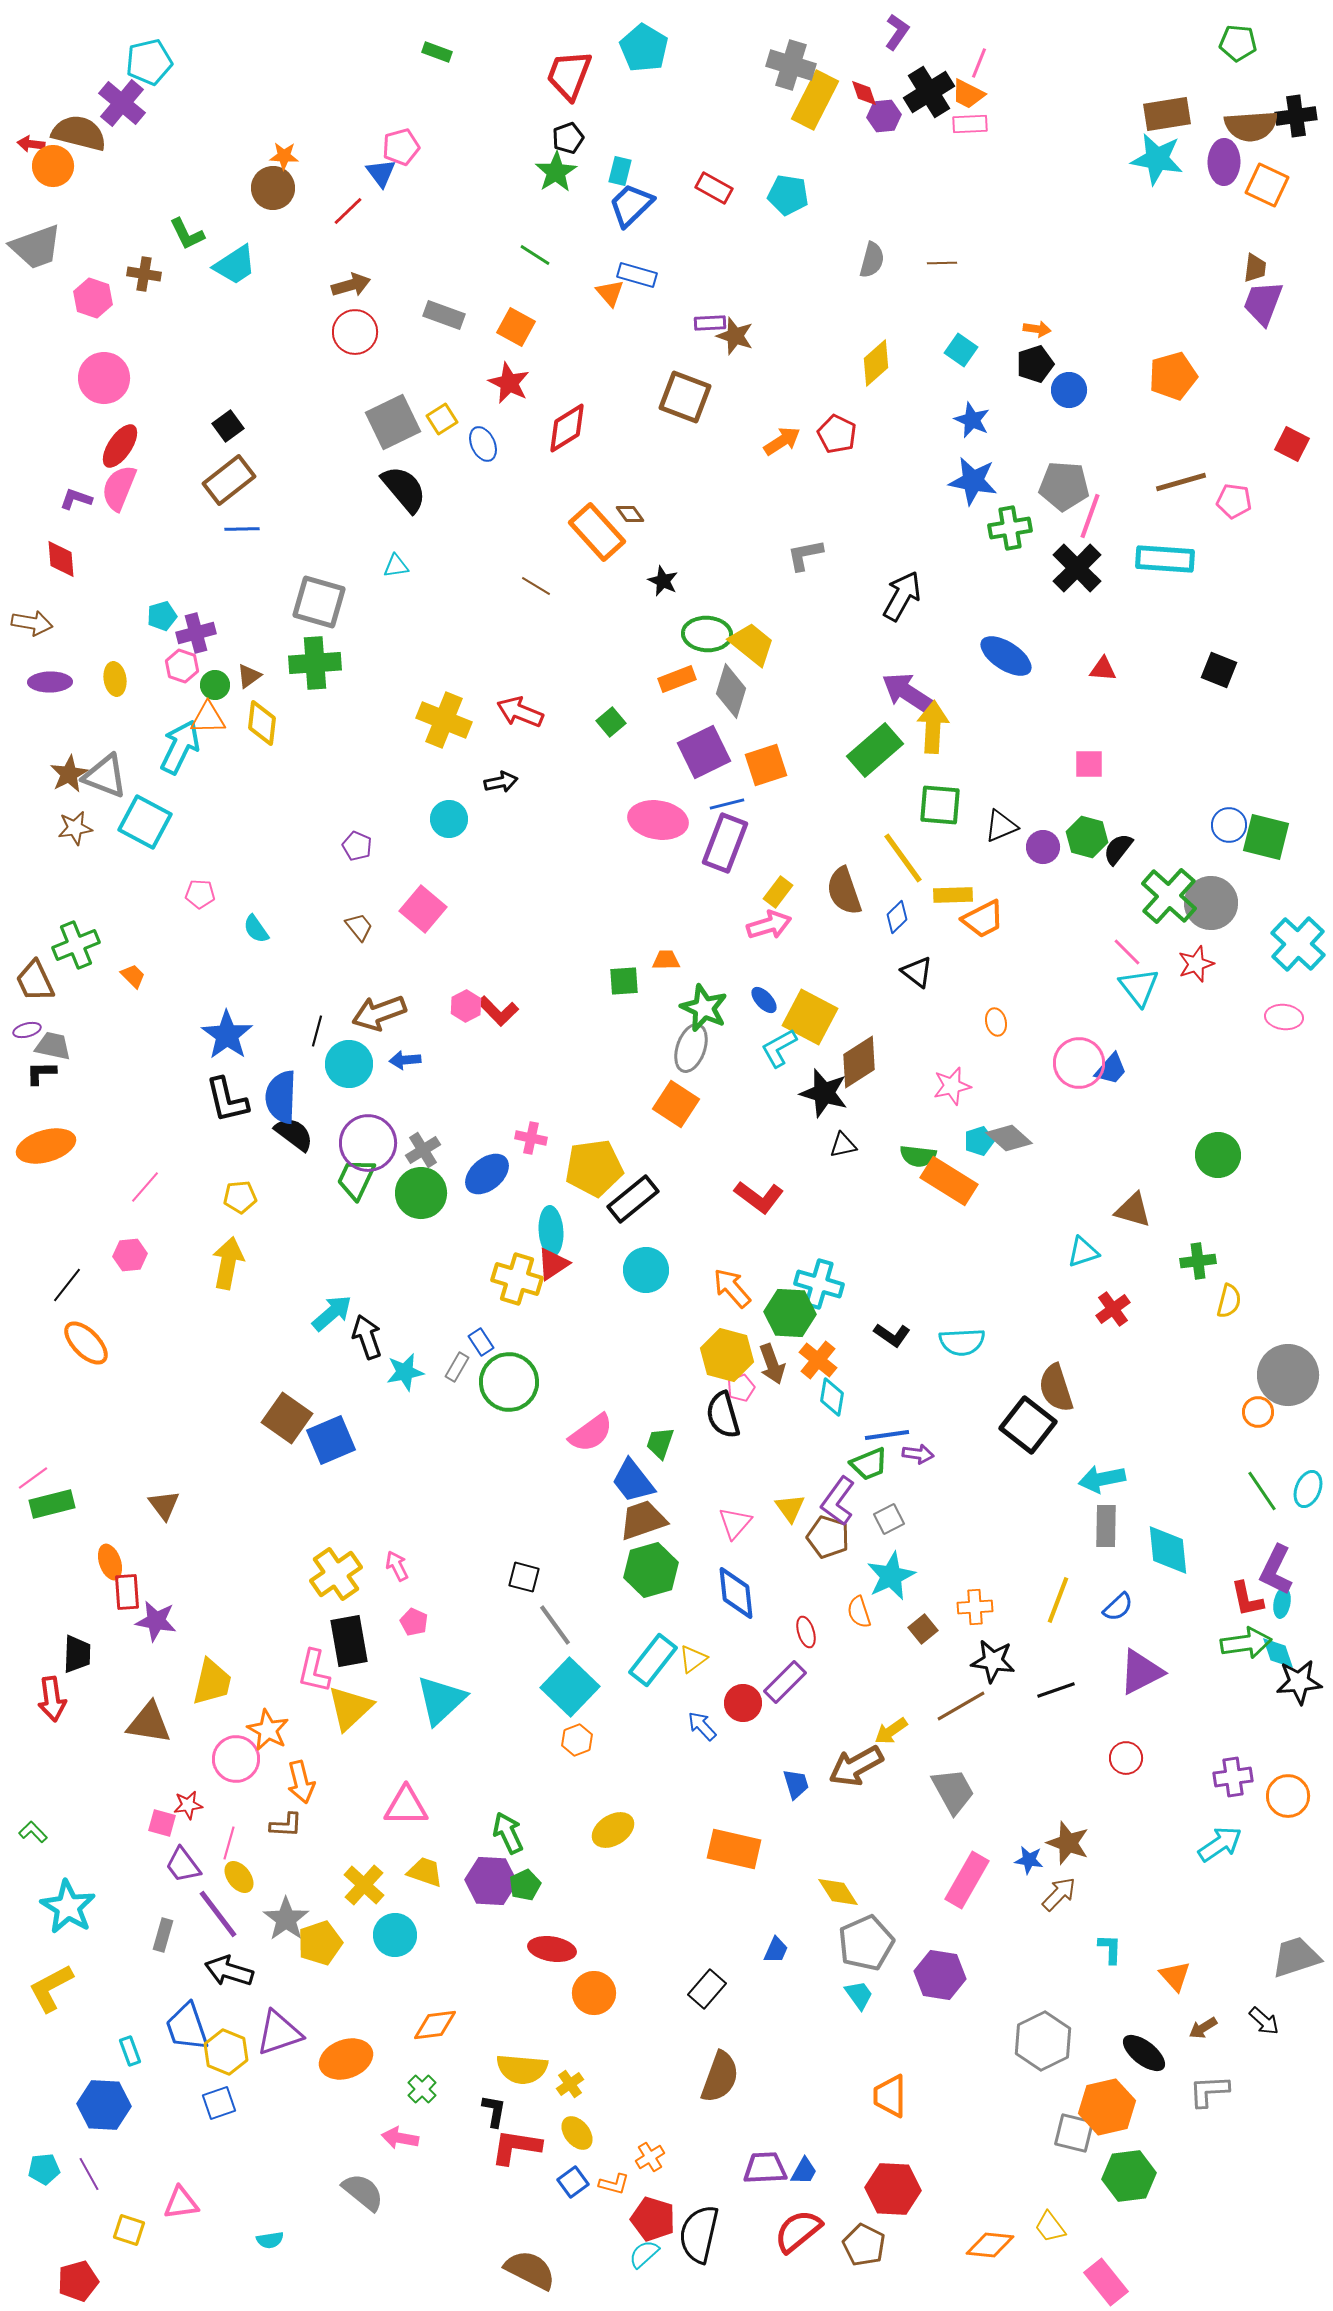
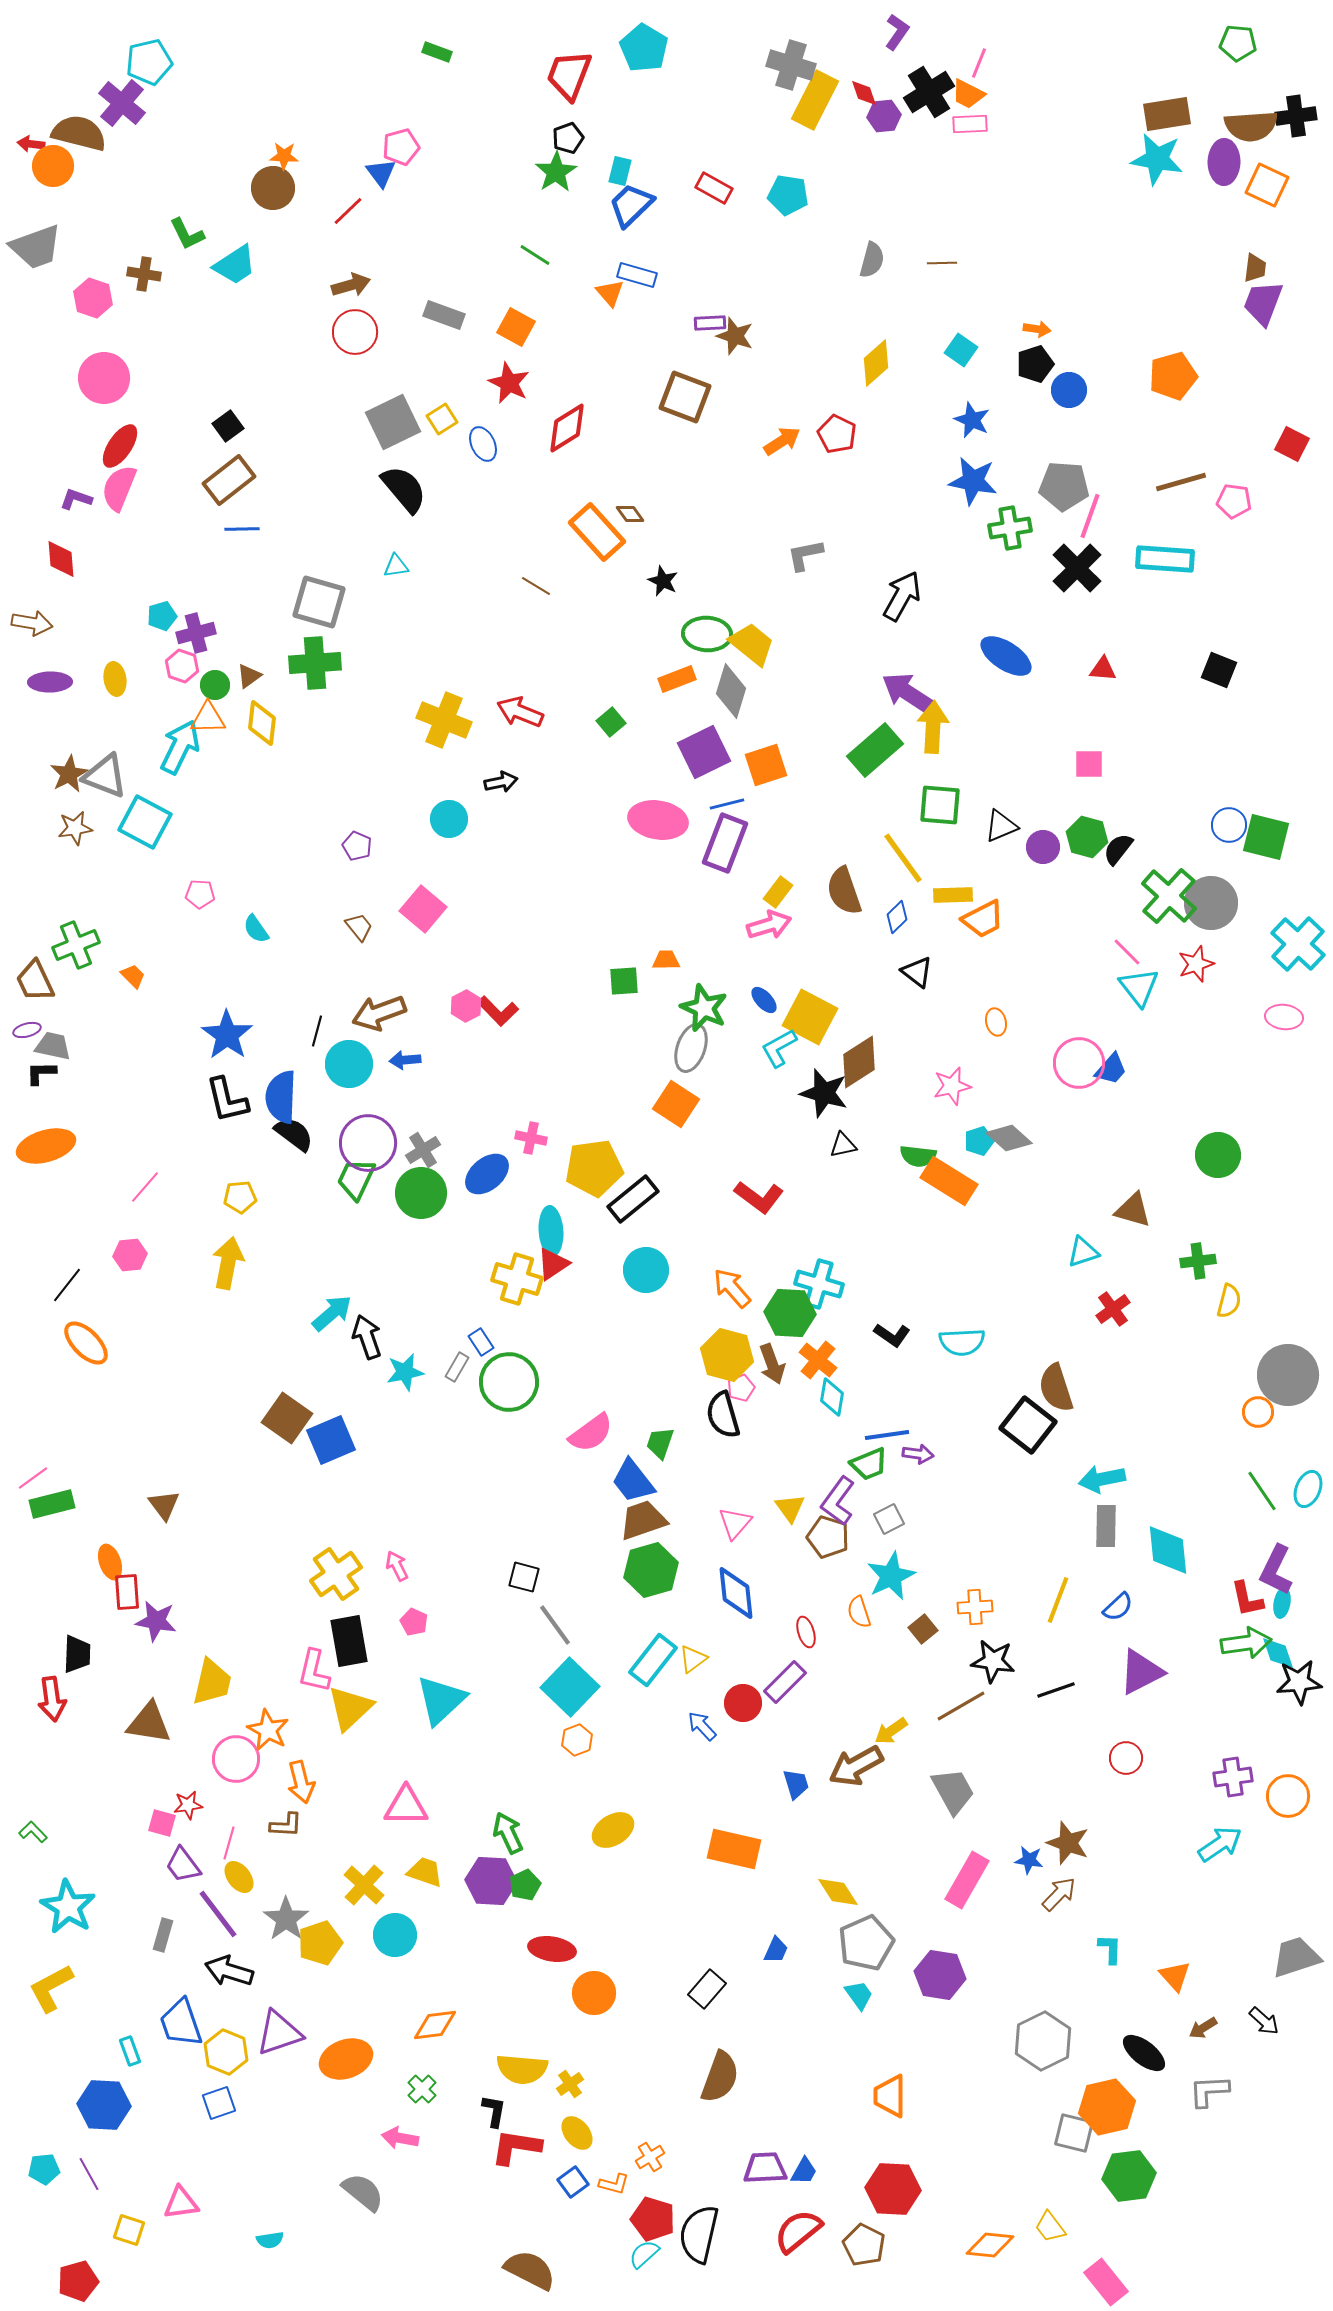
blue trapezoid at (187, 2027): moved 6 px left, 4 px up
